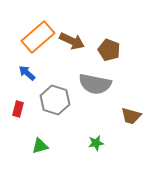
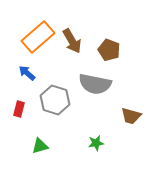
brown arrow: rotated 35 degrees clockwise
red rectangle: moved 1 px right
